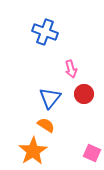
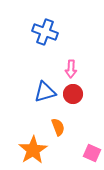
pink arrow: rotated 18 degrees clockwise
red circle: moved 11 px left
blue triangle: moved 5 px left, 6 px up; rotated 35 degrees clockwise
orange semicircle: moved 12 px right, 2 px down; rotated 36 degrees clockwise
orange star: moved 1 px up
